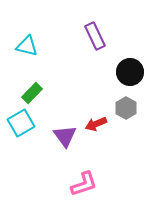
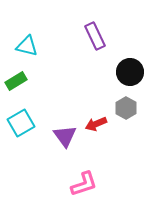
green rectangle: moved 16 px left, 12 px up; rotated 15 degrees clockwise
